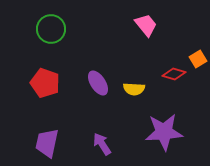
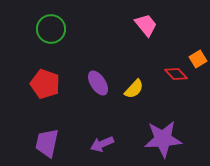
red diamond: moved 2 px right; rotated 30 degrees clockwise
red pentagon: moved 1 px down
yellow semicircle: rotated 50 degrees counterclockwise
purple star: moved 1 px left, 7 px down
purple arrow: rotated 80 degrees counterclockwise
